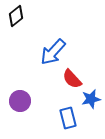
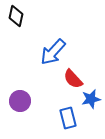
black diamond: rotated 40 degrees counterclockwise
red semicircle: moved 1 px right
